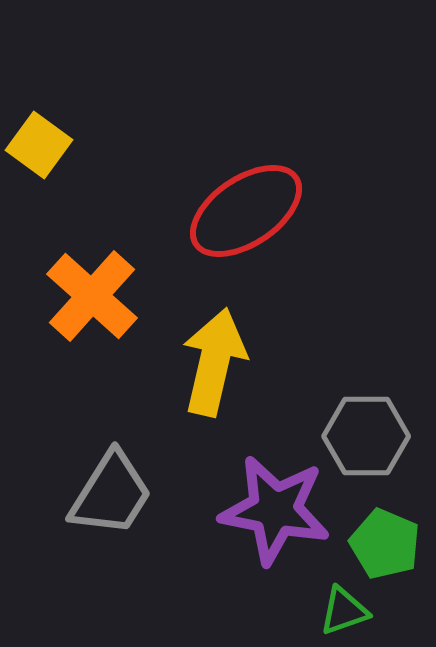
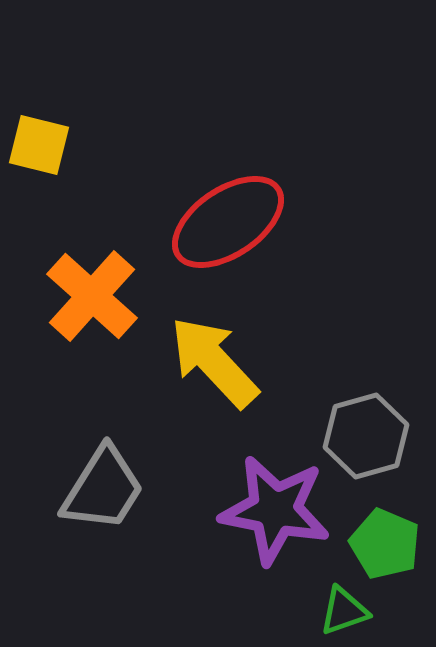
yellow square: rotated 22 degrees counterclockwise
red ellipse: moved 18 px left, 11 px down
yellow arrow: rotated 56 degrees counterclockwise
gray hexagon: rotated 16 degrees counterclockwise
gray trapezoid: moved 8 px left, 5 px up
